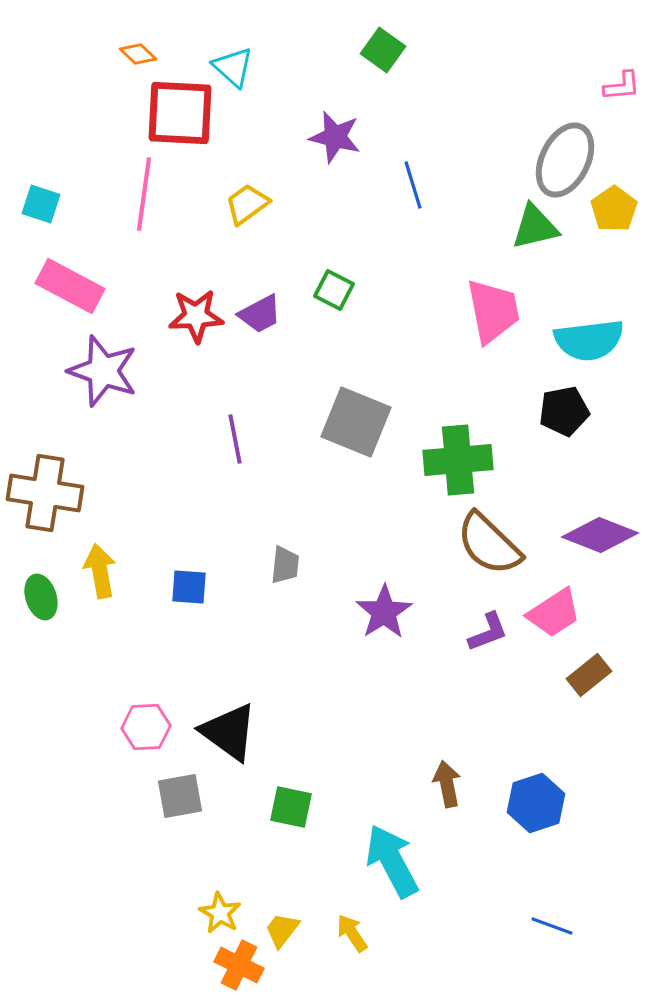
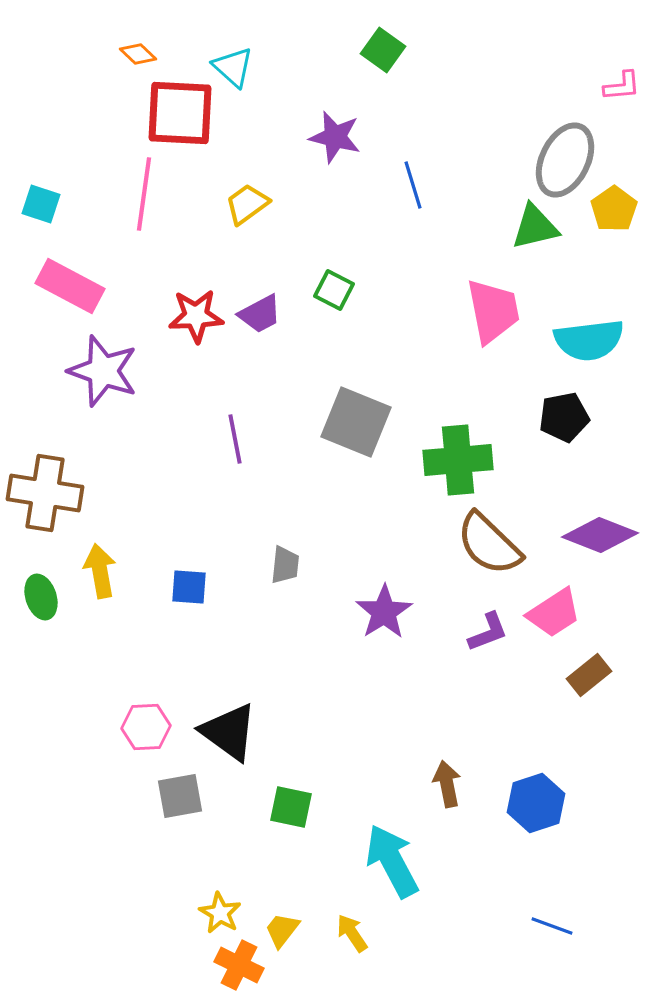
black pentagon at (564, 411): moved 6 px down
